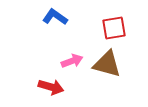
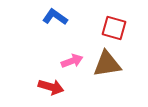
red square: rotated 25 degrees clockwise
brown triangle: rotated 24 degrees counterclockwise
